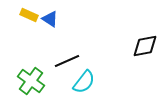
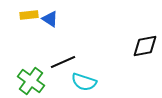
yellow rectangle: rotated 30 degrees counterclockwise
black line: moved 4 px left, 1 px down
cyan semicircle: rotated 70 degrees clockwise
